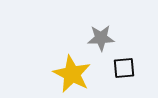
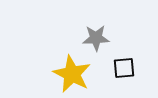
gray star: moved 5 px left
